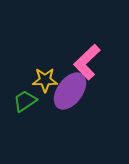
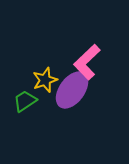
yellow star: rotated 20 degrees counterclockwise
purple ellipse: moved 2 px right, 1 px up
